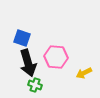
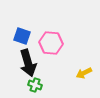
blue square: moved 2 px up
pink hexagon: moved 5 px left, 14 px up
